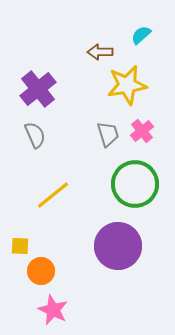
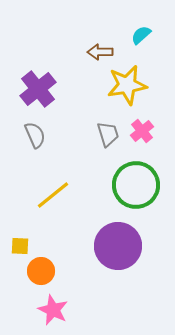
green circle: moved 1 px right, 1 px down
